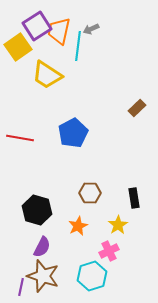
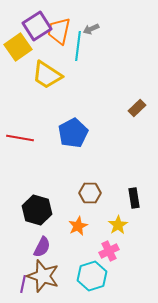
purple line: moved 2 px right, 3 px up
